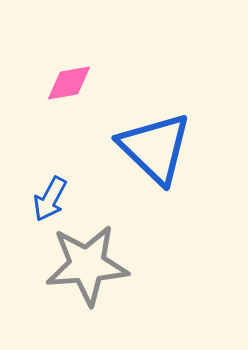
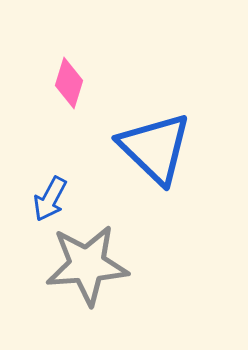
pink diamond: rotated 63 degrees counterclockwise
